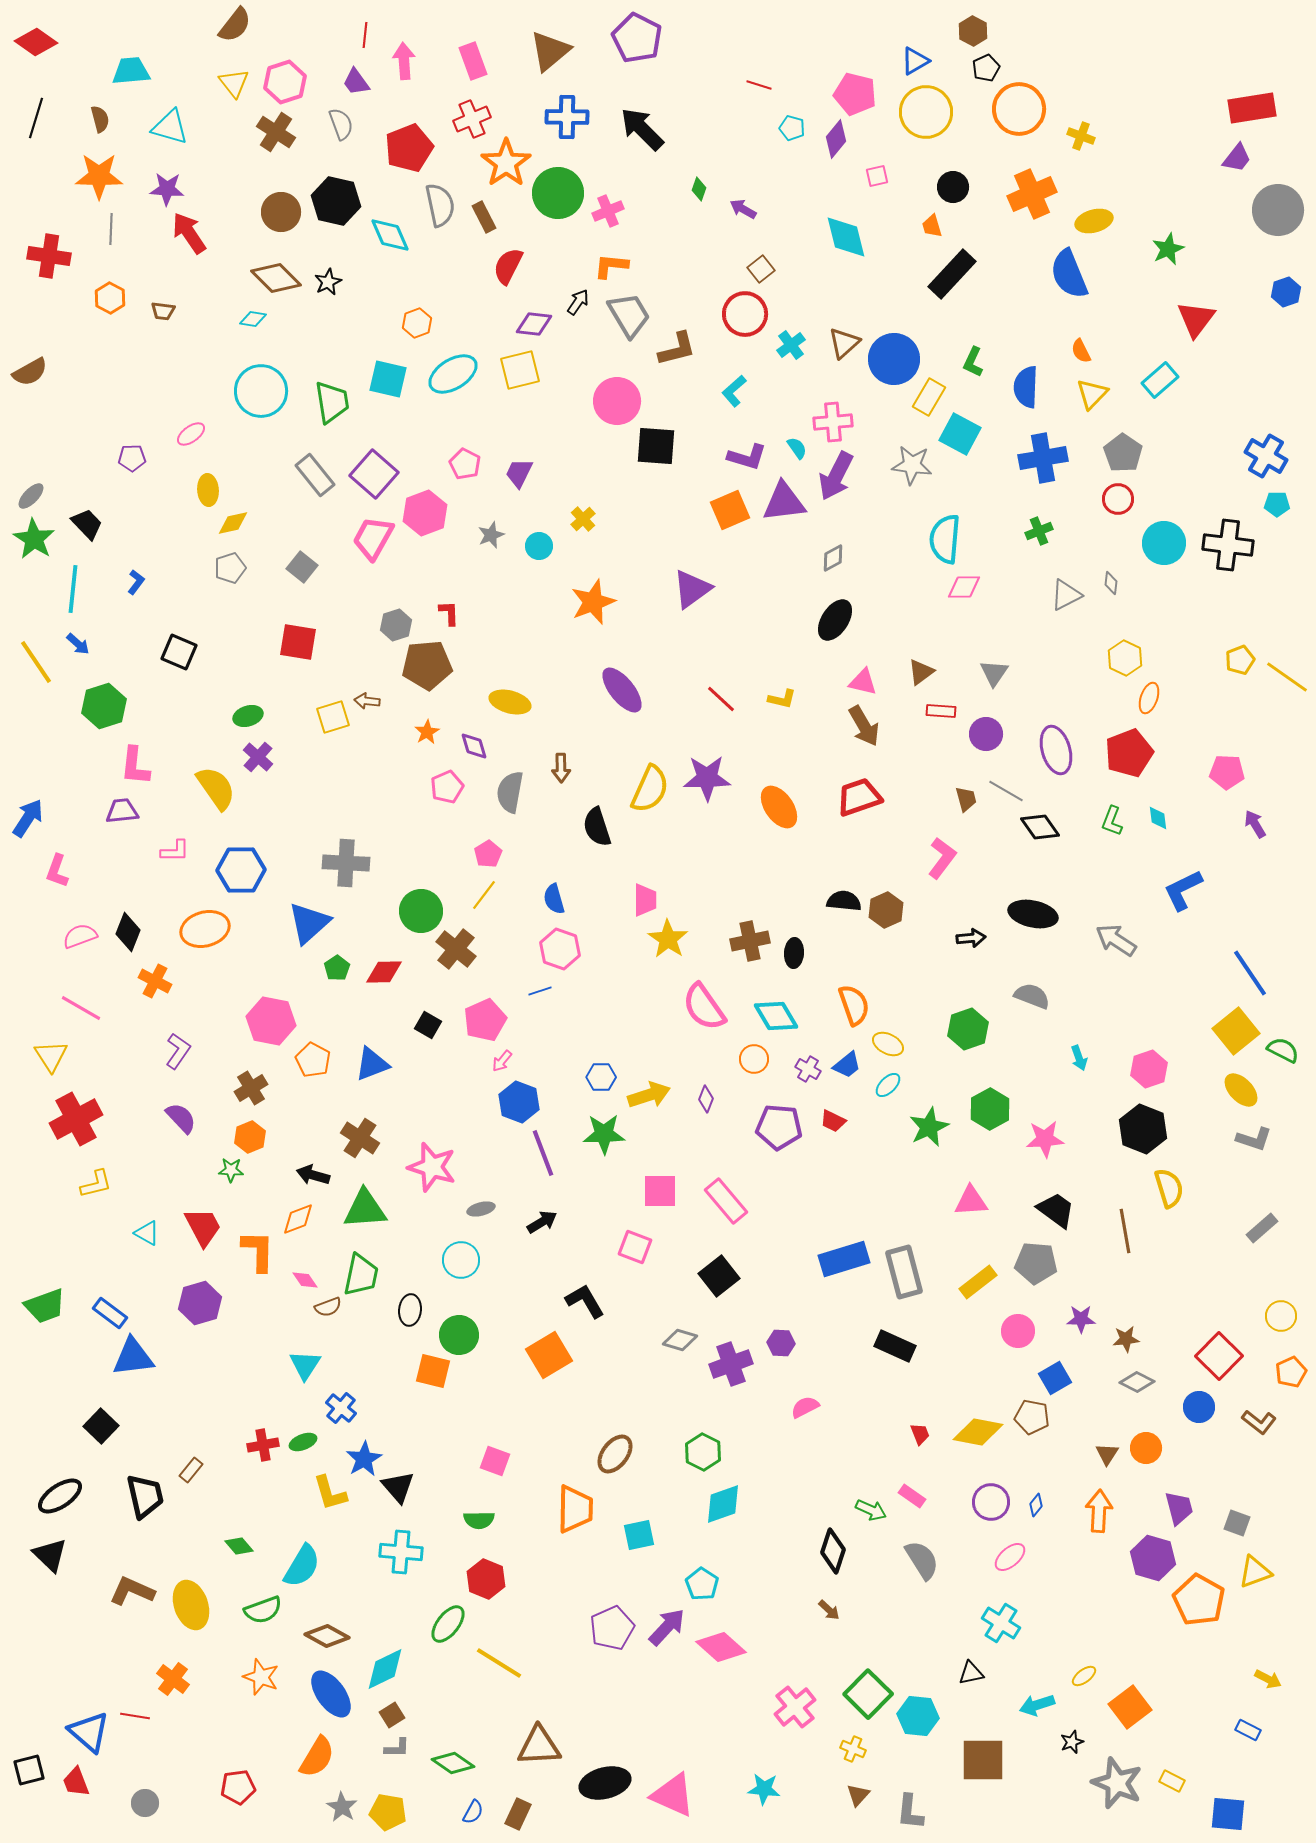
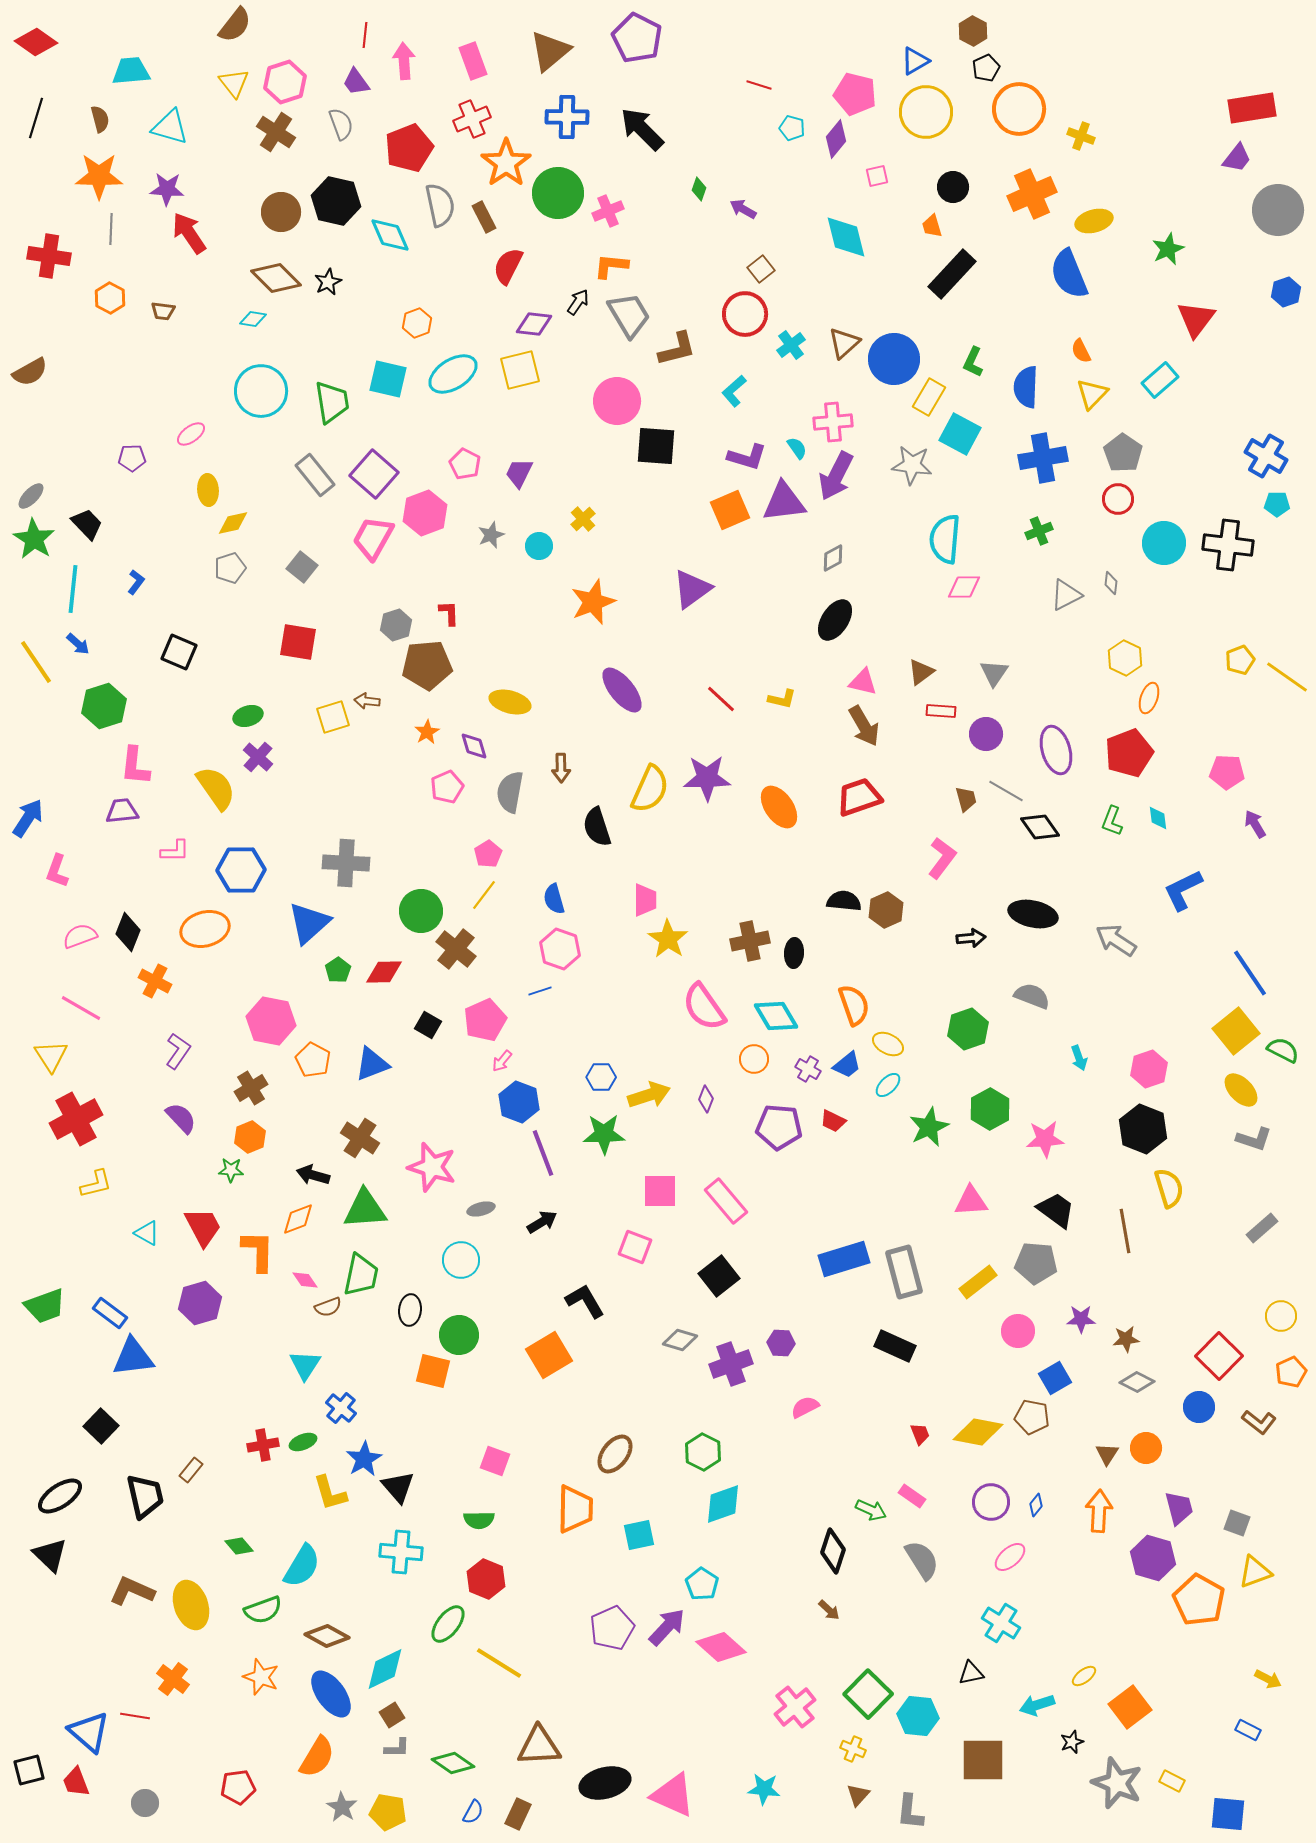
green pentagon at (337, 968): moved 1 px right, 2 px down
